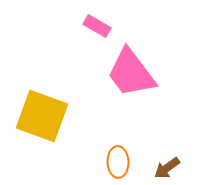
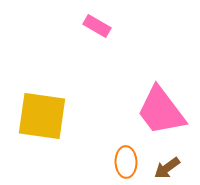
pink trapezoid: moved 30 px right, 38 px down
yellow square: rotated 12 degrees counterclockwise
orange ellipse: moved 8 px right
